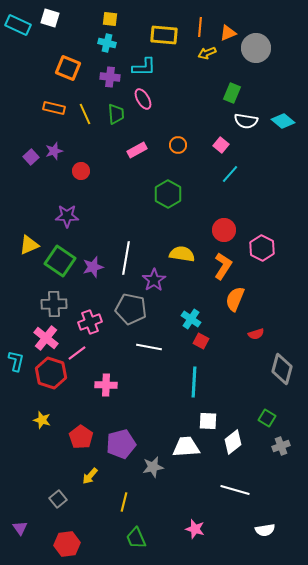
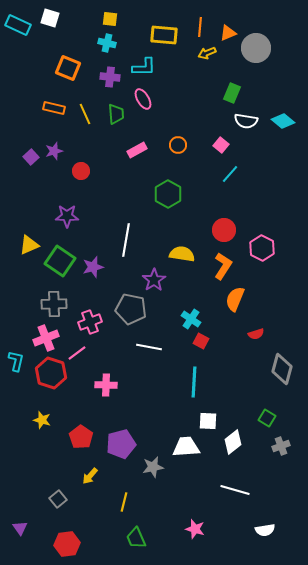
white line at (126, 258): moved 18 px up
pink cross at (46, 338): rotated 30 degrees clockwise
